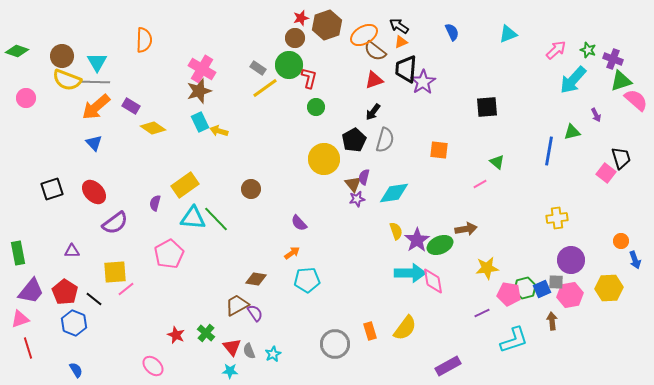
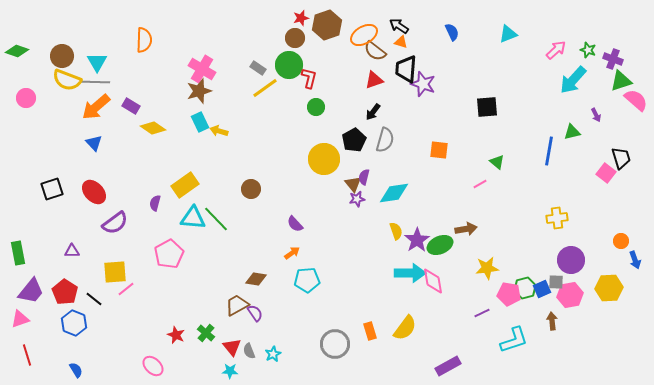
orange triangle at (401, 42): rotated 40 degrees clockwise
purple star at (423, 82): moved 2 px down; rotated 20 degrees counterclockwise
purple semicircle at (299, 223): moved 4 px left, 1 px down
red line at (28, 348): moved 1 px left, 7 px down
